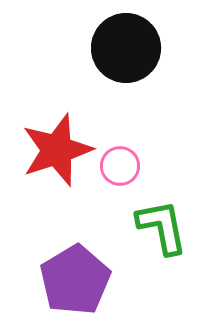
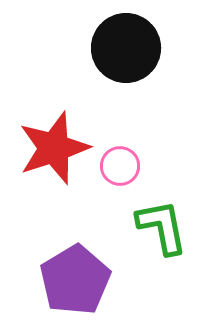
red star: moved 3 px left, 2 px up
